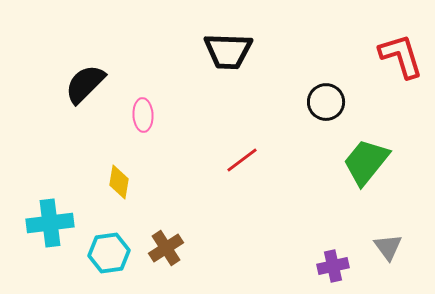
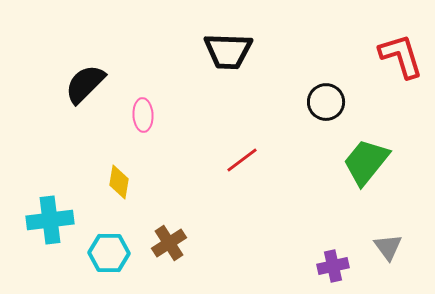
cyan cross: moved 3 px up
brown cross: moved 3 px right, 5 px up
cyan hexagon: rotated 9 degrees clockwise
